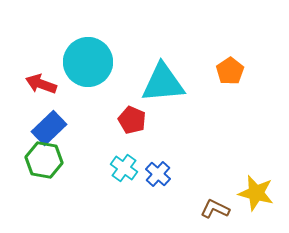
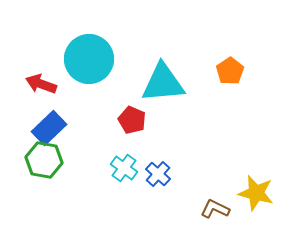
cyan circle: moved 1 px right, 3 px up
